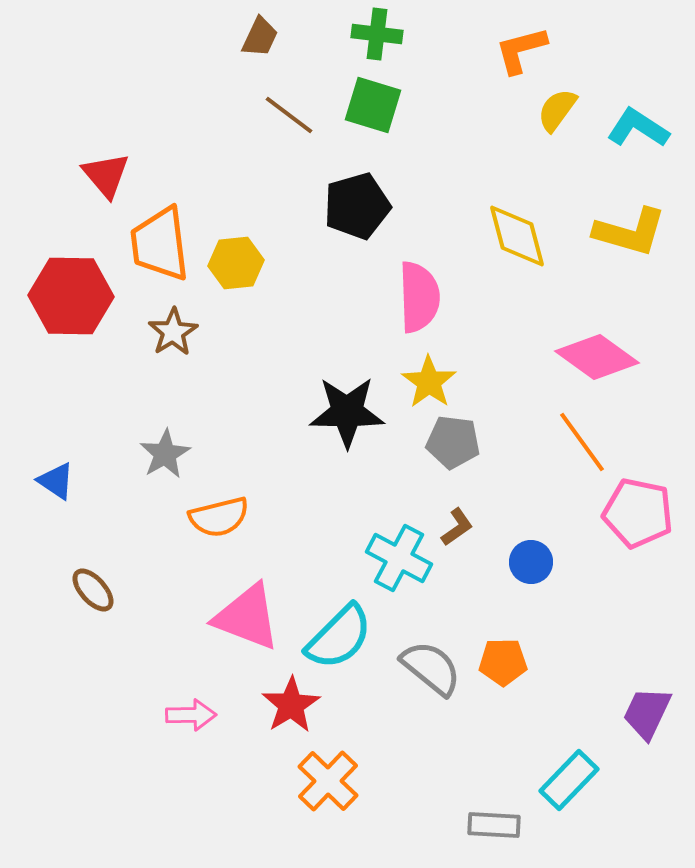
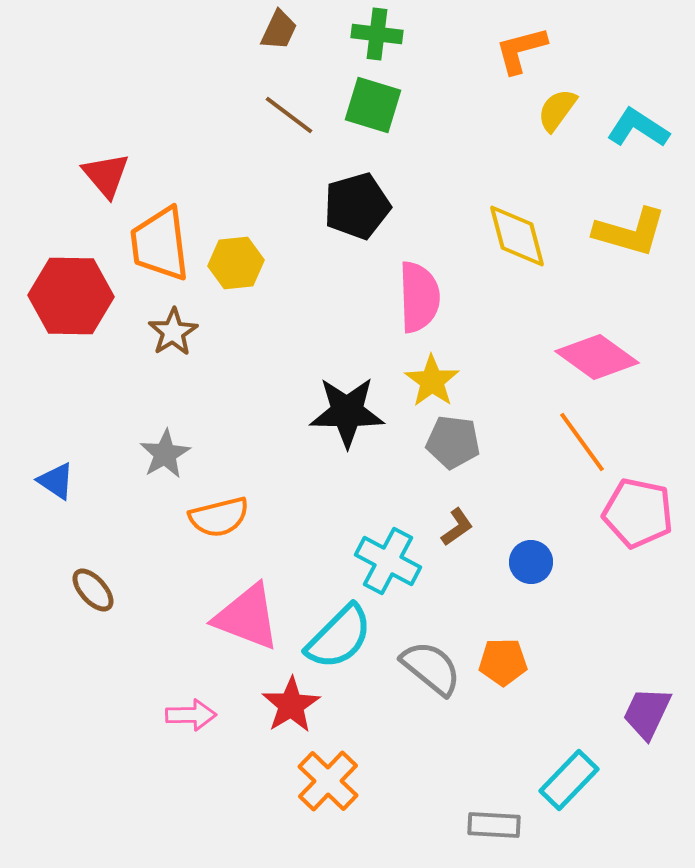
brown trapezoid: moved 19 px right, 7 px up
yellow star: moved 3 px right, 1 px up
cyan cross: moved 11 px left, 3 px down
